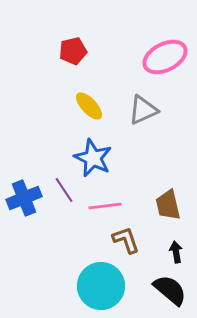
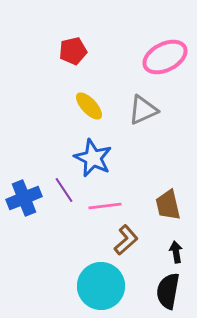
brown L-shape: rotated 68 degrees clockwise
black semicircle: moved 2 px left, 1 px down; rotated 120 degrees counterclockwise
